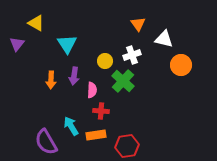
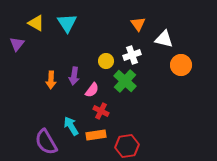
cyan triangle: moved 21 px up
yellow circle: moved 1 px right
green cross: moved 2 px right
pink semicircle: rotated 35 degrees clockwise
red cross: rotated 21 degrees clockwise
